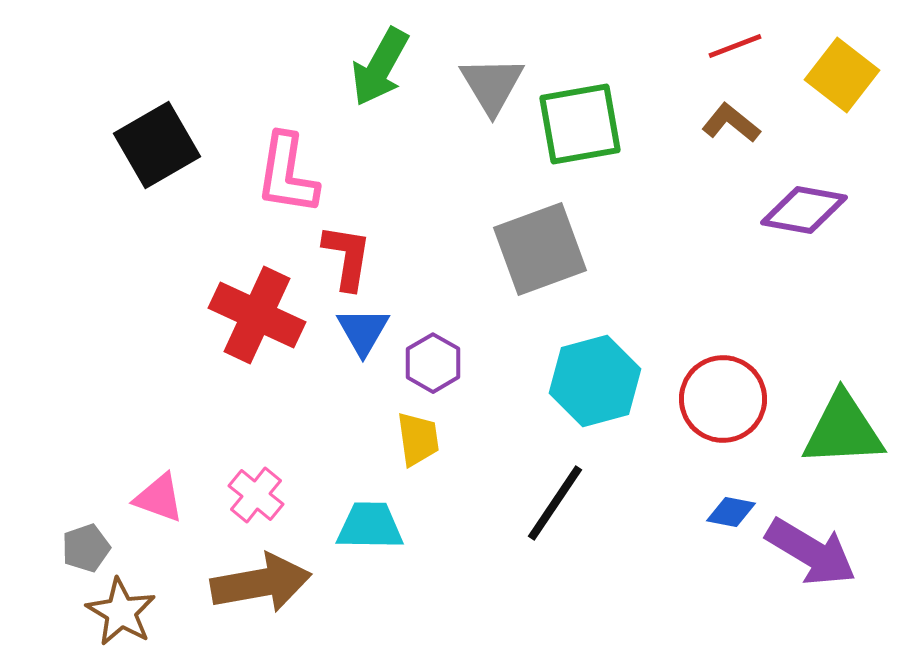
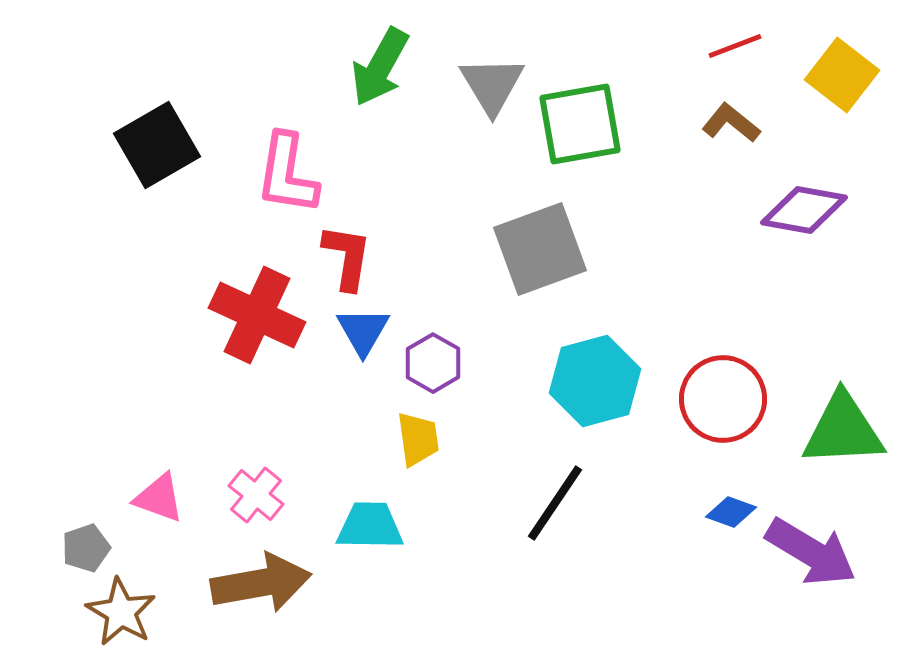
blue diamond: rotated 9 degrees clockwise
